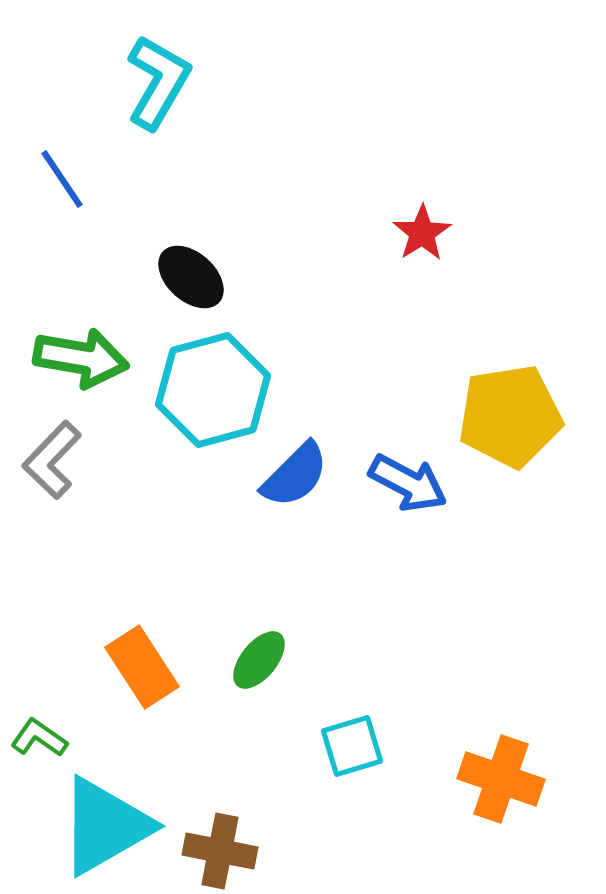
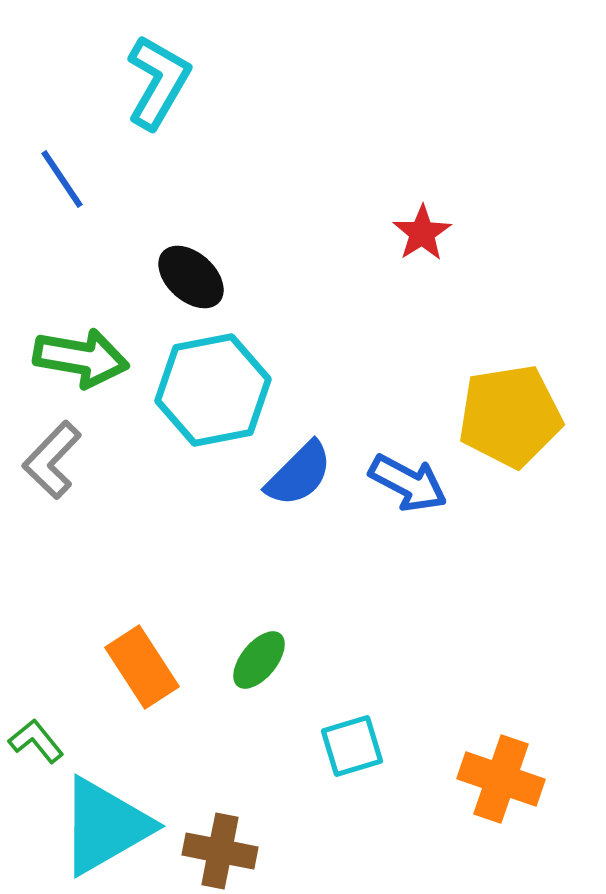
cyan hexagon: rotated 4 degrees clockwise
blue semicircle: moved 4 px right, 1 px up
green L-shape: moved 3 px left, 3 px down; rotated 16 degrees clockwise
